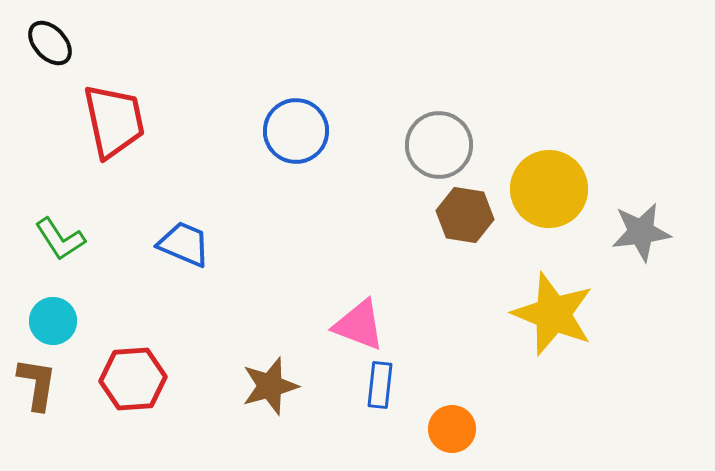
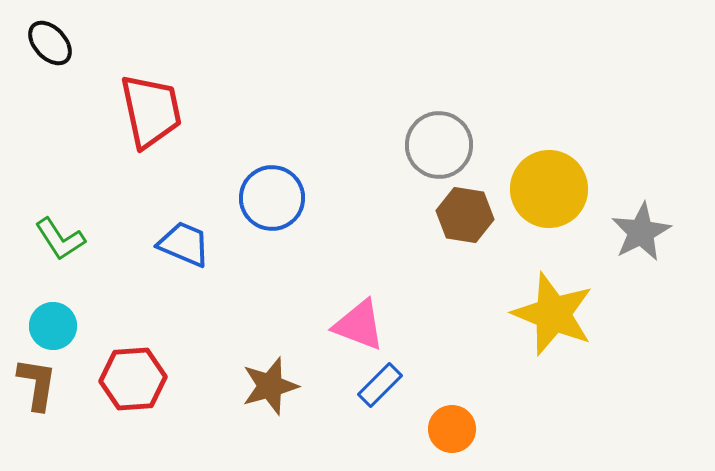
red trapezoid: moved 37 px right, 10 px up
blue circle: moved 24 px left, 67 px down
gray star: rotated 20 degrees counterclockwise
cyan circle: moved 5 px down
blue rectangle: rotated 39 degrees clockwise
